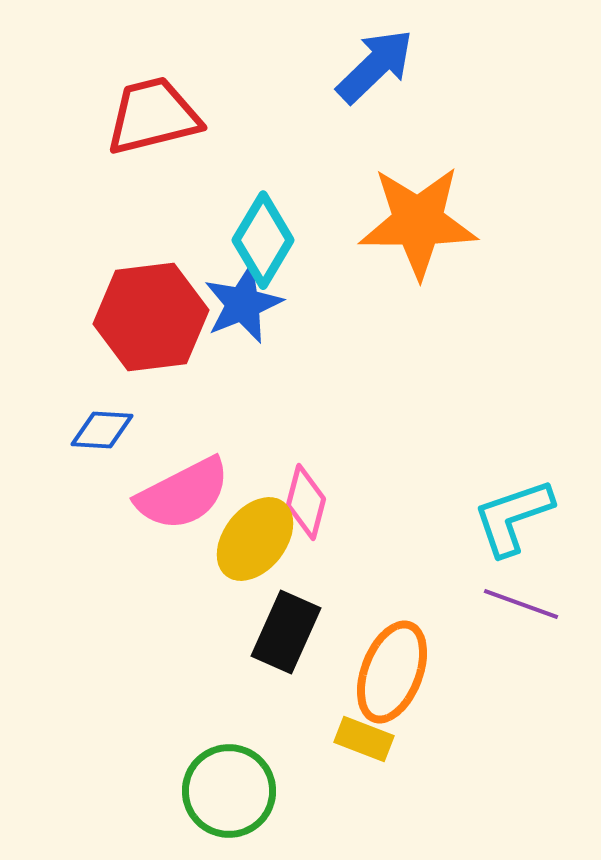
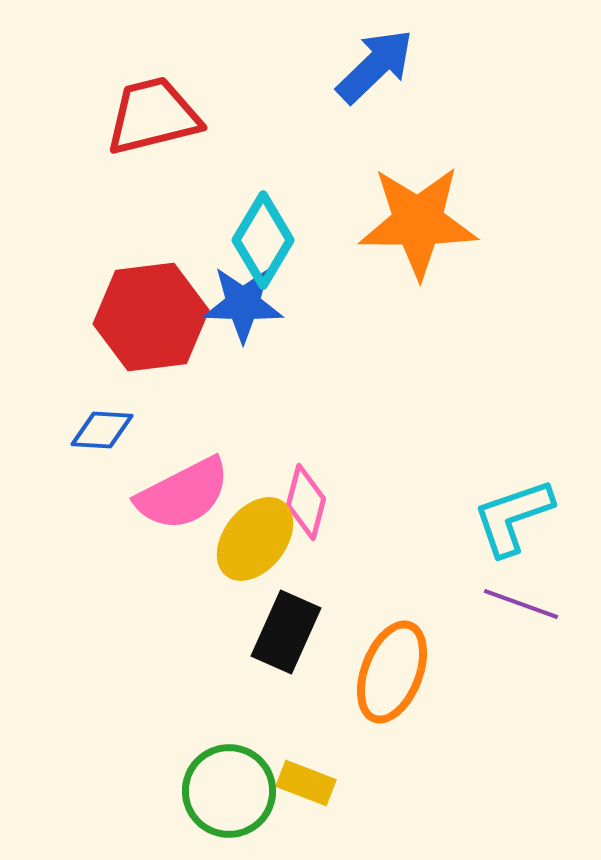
blue star: rotated 24 degrees clockwise
yellow rectangle: moved 58 px left, 44 px down
